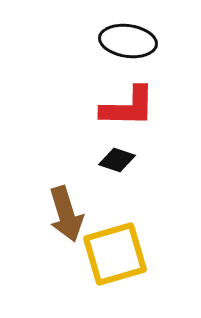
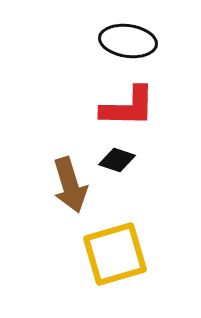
brown arrow: moved 4 px right, 29 px up
